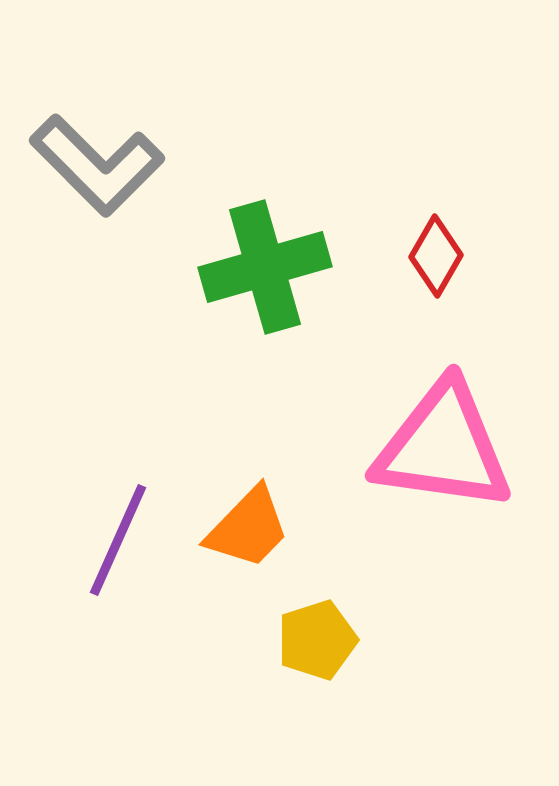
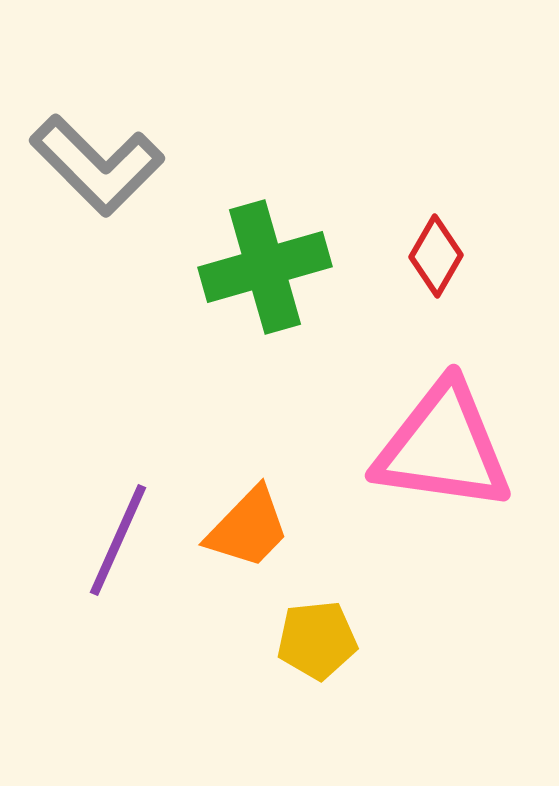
yellow pentagon: rotated 12 degrees clockwise
